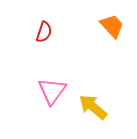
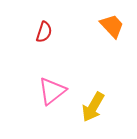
pink triangle: rotated 16 degrees clockwise
yellow arrow: rotated 100 degrees counterclockwise
